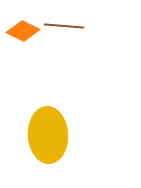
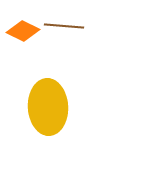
yellow ellipse: moved 28 px up
